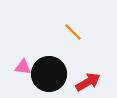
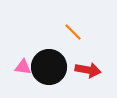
black circle: moved 7 px up
red arrow: moved 12 px up; rotated 40 degrees clockwise
